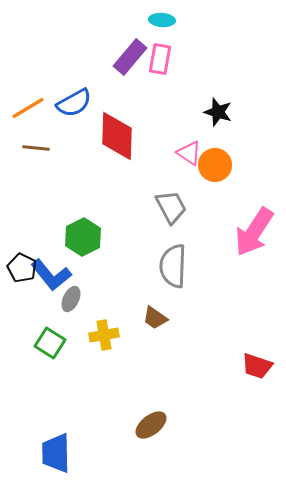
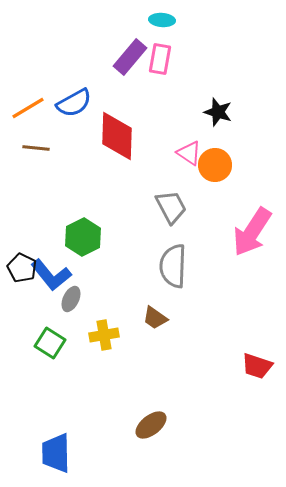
pink arrow: moved 2 px left
